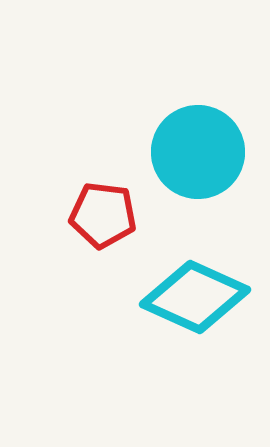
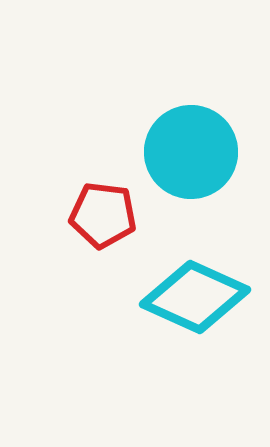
cyan circle: moved 7 px left
